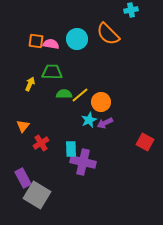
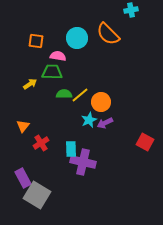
cyan circle: moved 1 px up
pink semicircle: moved 7 px right, 12 px down
yellow arrow: rotated 32 degrees clockwise
